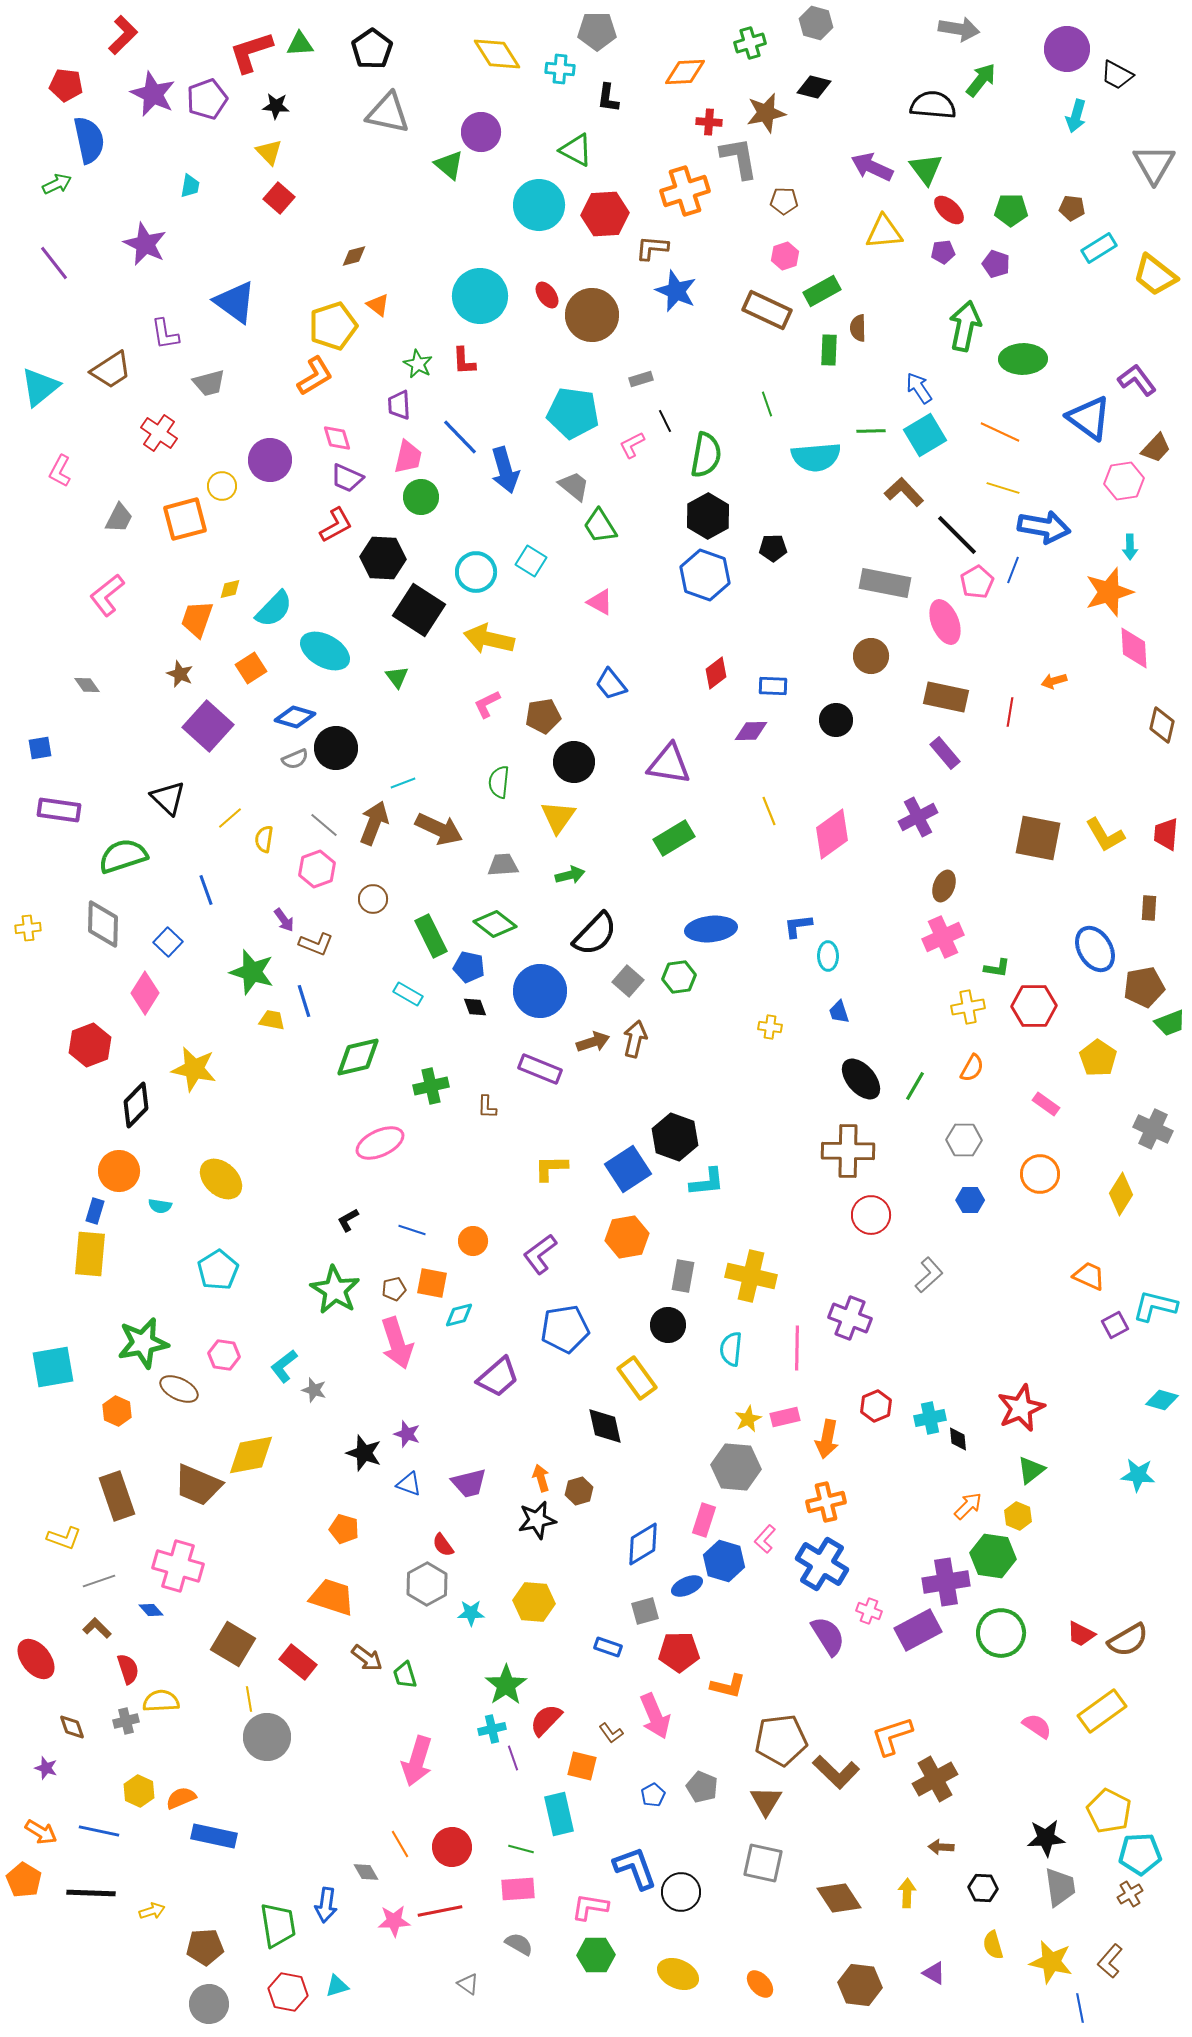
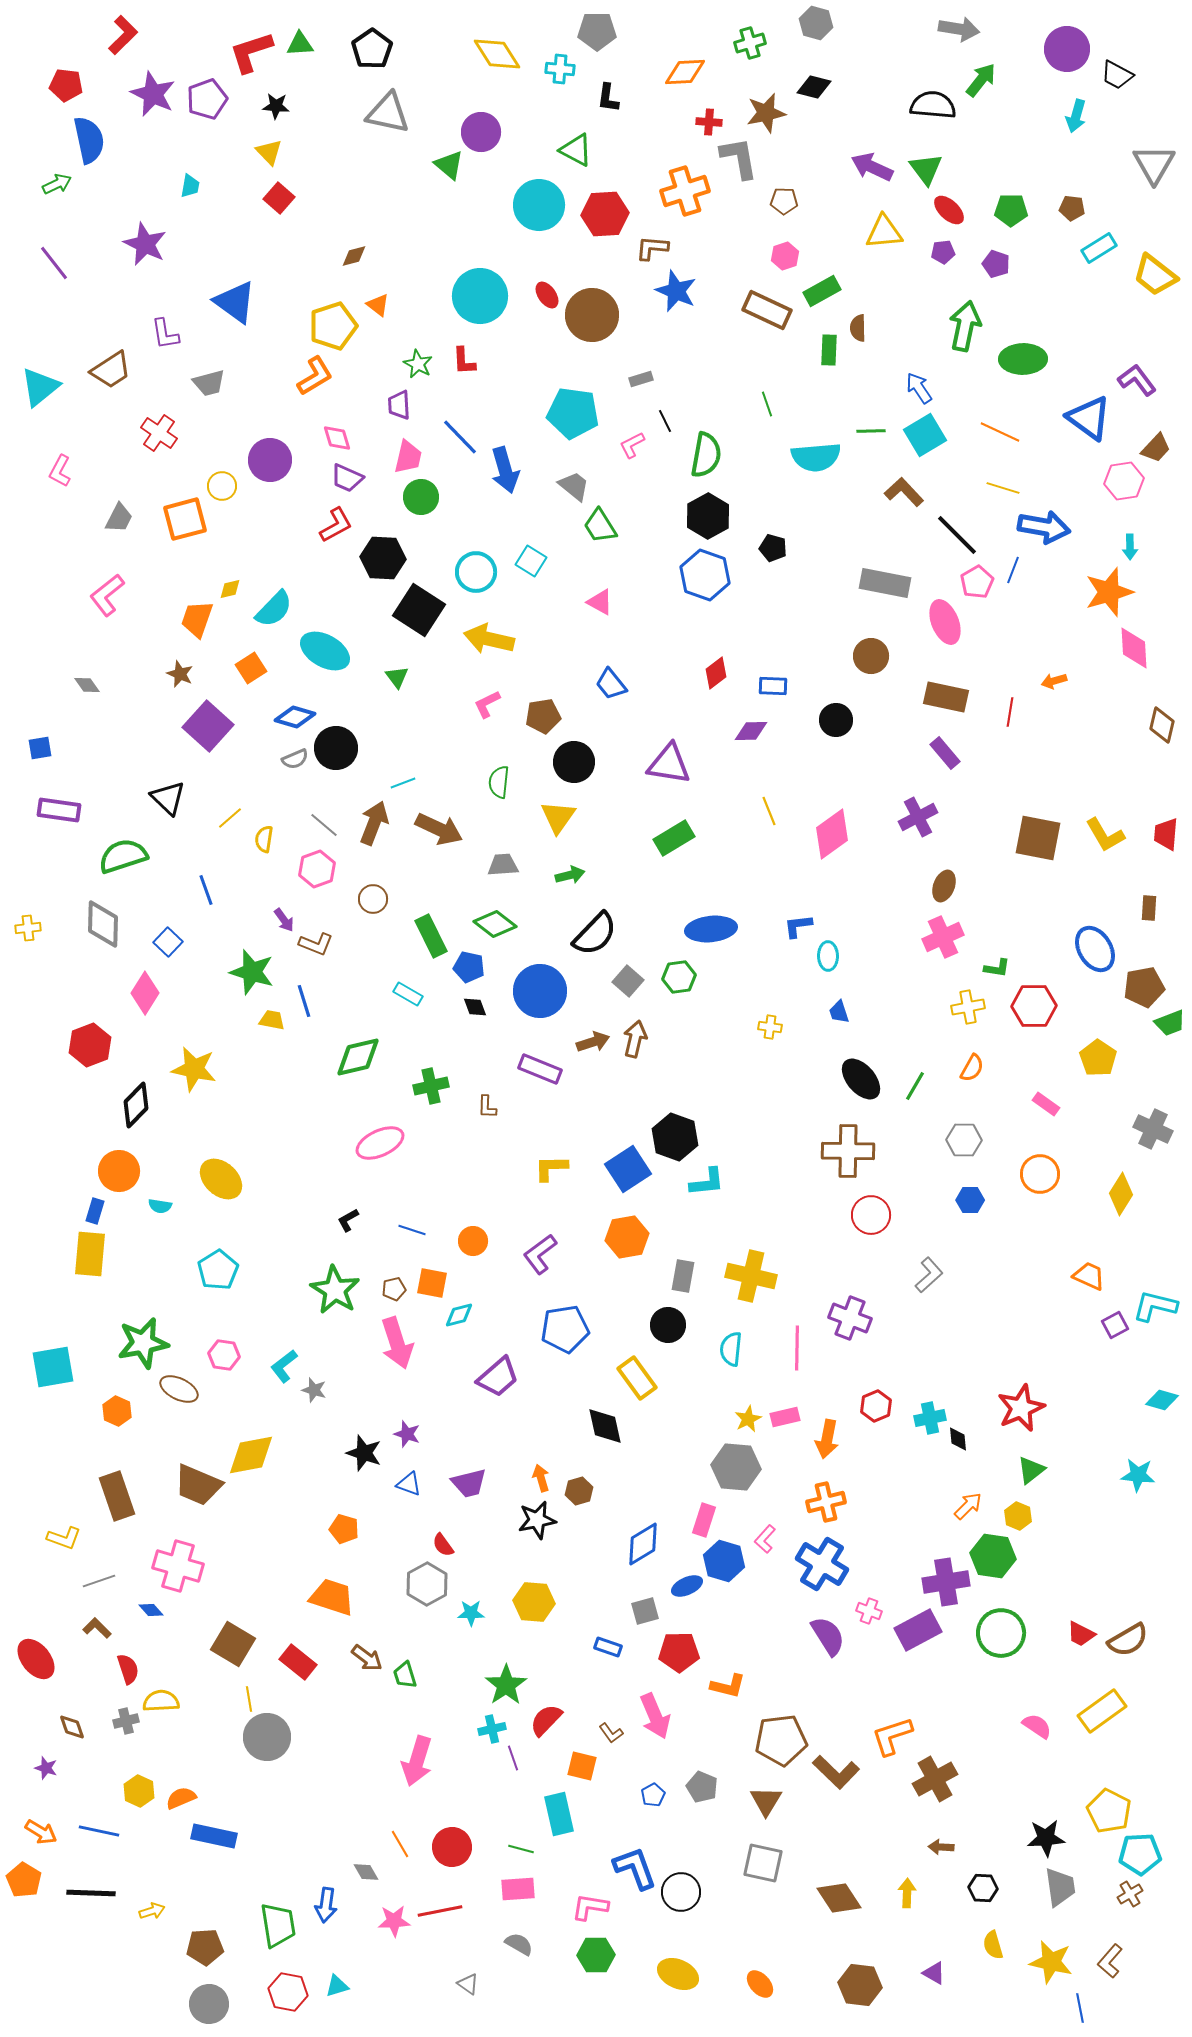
black pentagon at (773, 548): rotated 16 degrees clockwise
